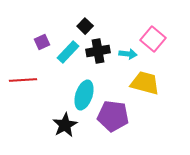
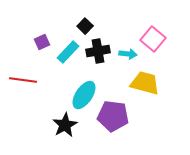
red line: rotated 12 degrees clockwise
cyan ellipse: rotated 16 degrees clockwise
